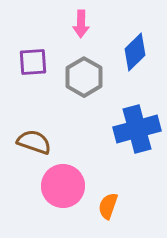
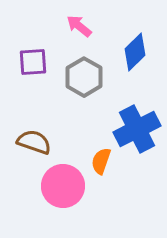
pink arrow: moved 2 px left, 2 px down; rotated 128 degrees clockwise
blue cross: rotated 12 degrees counterclockwise
orange semicircle: moved 7 px left, 45 px up
